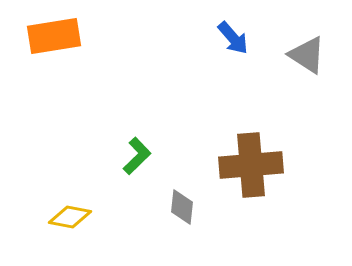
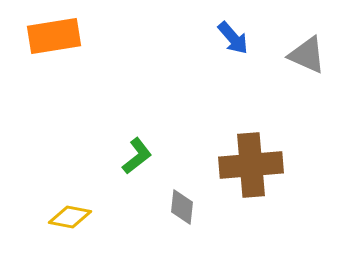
gray triangle: rotated 9 degrees counterclockwise
green L-shape: rotated 6 degrees clockwise
